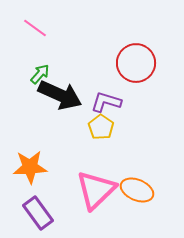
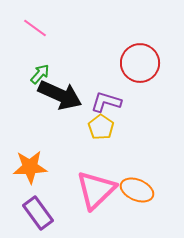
red circle: moved 4 px right
